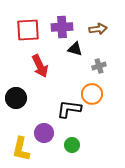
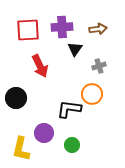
black triangle: rotated 49 degrees clockwise
